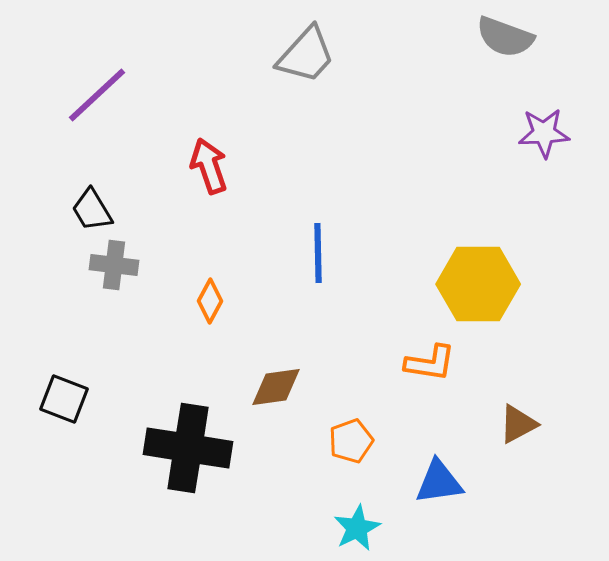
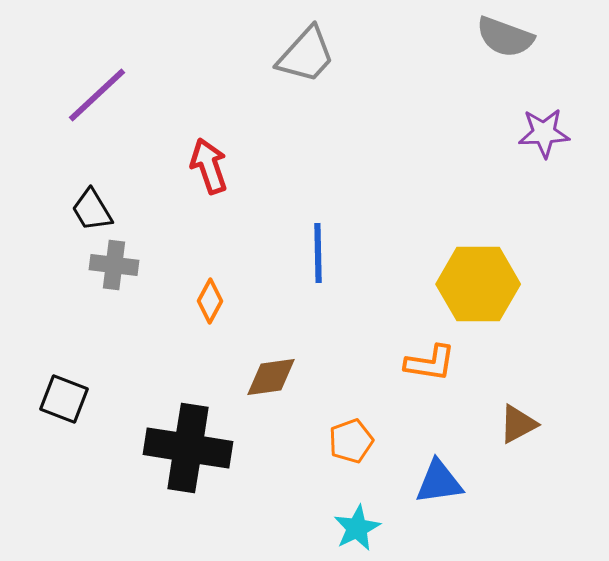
brown diamond: moved 5 px left, 10 px up
